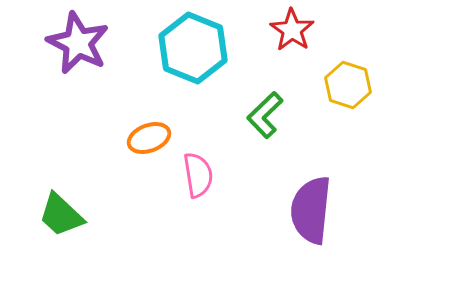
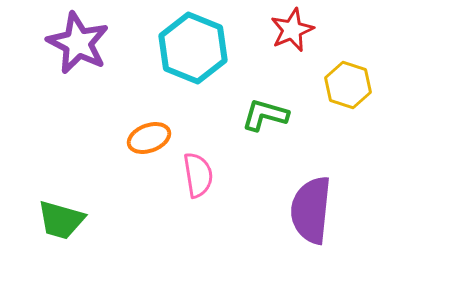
red star: rotated 15 degrees clockwise
green L-shape: rotated 60 degrees clockwise
green trapezoid: moved 5 px down; rotated 27 degrees counterclockwise
